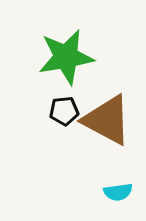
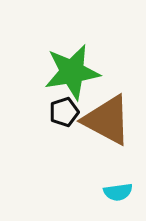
green star: moved 6 px right, 15 px down
black pentagon: moved 1 px down; rotated 12 degrees counterclockwise
